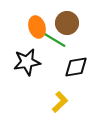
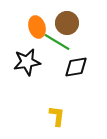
green line: moved 4 px right, 3 px down
yellow L-shape: moved 3 px left, 14 px down; rotated 40 degrees counterclockwise
